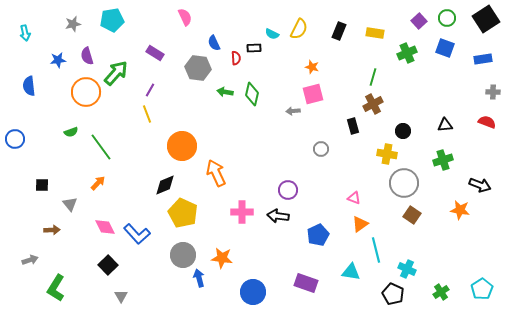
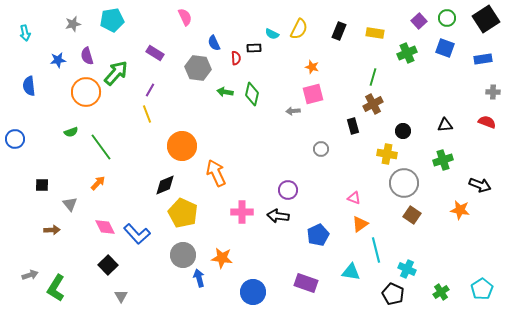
gray arrow at (30, 260): moved 15 px down
